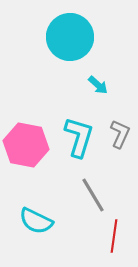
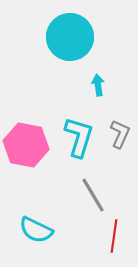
cyan arrow: rotated 140 degrees counterclockwise
cyan semicircle: moved 9 px down
